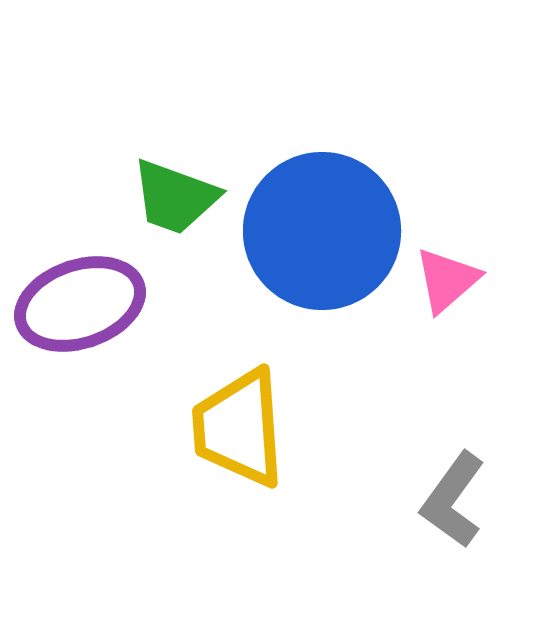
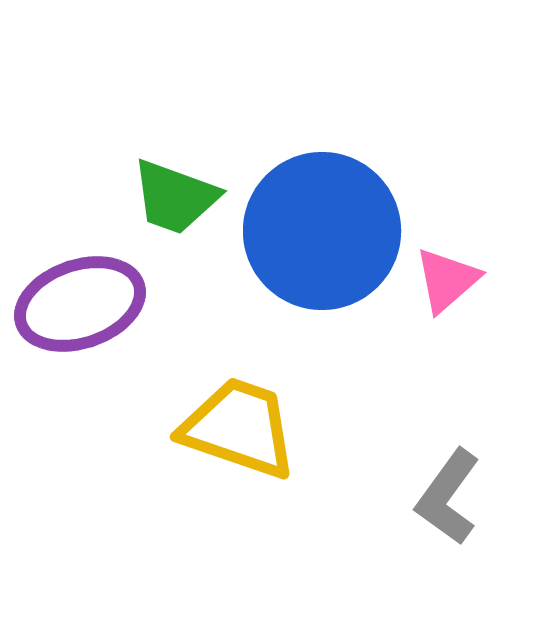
yellow trapezoid: rotated 113 degrees clockwise
gray L-shape: moved 5 px left, 3 px up
